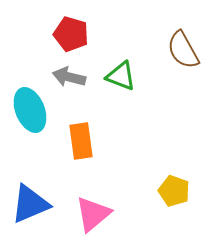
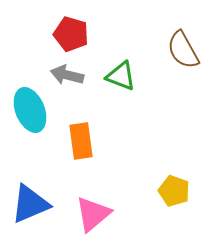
gray arrow: moved 2 px left, 2 px up
